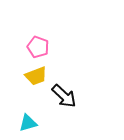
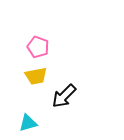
yellow trapezoid: rotated 10 degrees clockwise
black arrow: rotated 92 degrees clockwise
